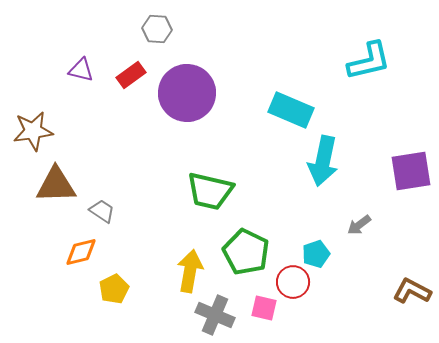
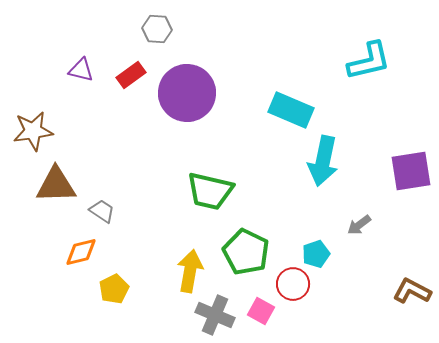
red circle: moved 2 px down
pink square: moved 3 px left, 3 px down; rotated 16 degrees clockwise
